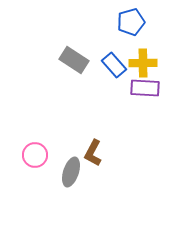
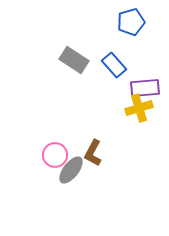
yellow cross: moved 4 px left, 45 px down; rotated 16 degrees counterclockwise
purple rectangle: rotated 8 degrees counterclockwise
pink circle: moved 20 px right
gray ellipse: moved 2 px up; rotated 20 degrees clockwise
